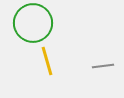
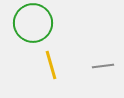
yellow line: moved 4 px right, 4 px down
